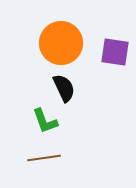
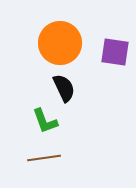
orange circle: moved 1 px left
